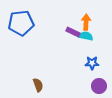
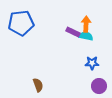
orange arrow: moved 2 px down
